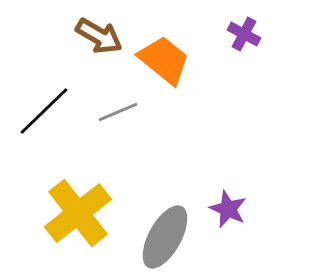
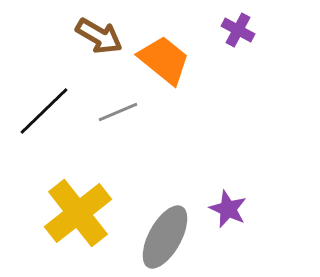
purple cross: moved 6 px left, 4 px up
